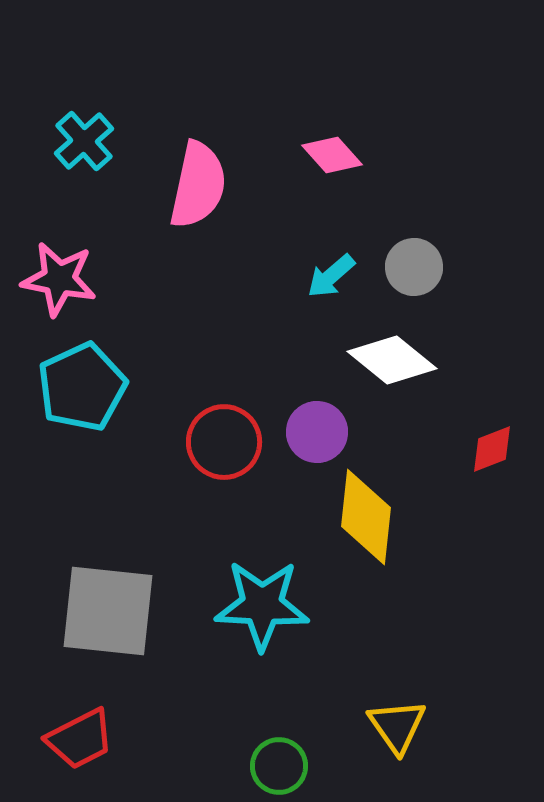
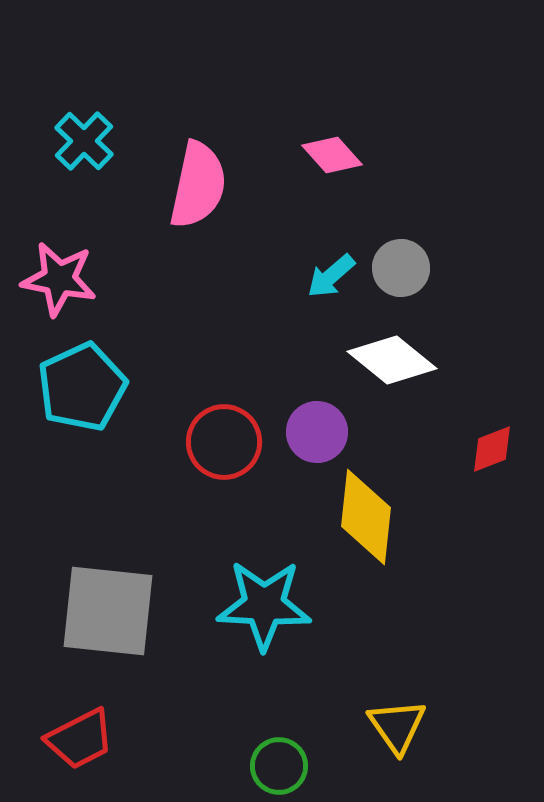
cyan cross: rotated 4 degrees counterclockwise
gray circle: moved 13 px left, 1 px down
cyan star: moved 2 px right
